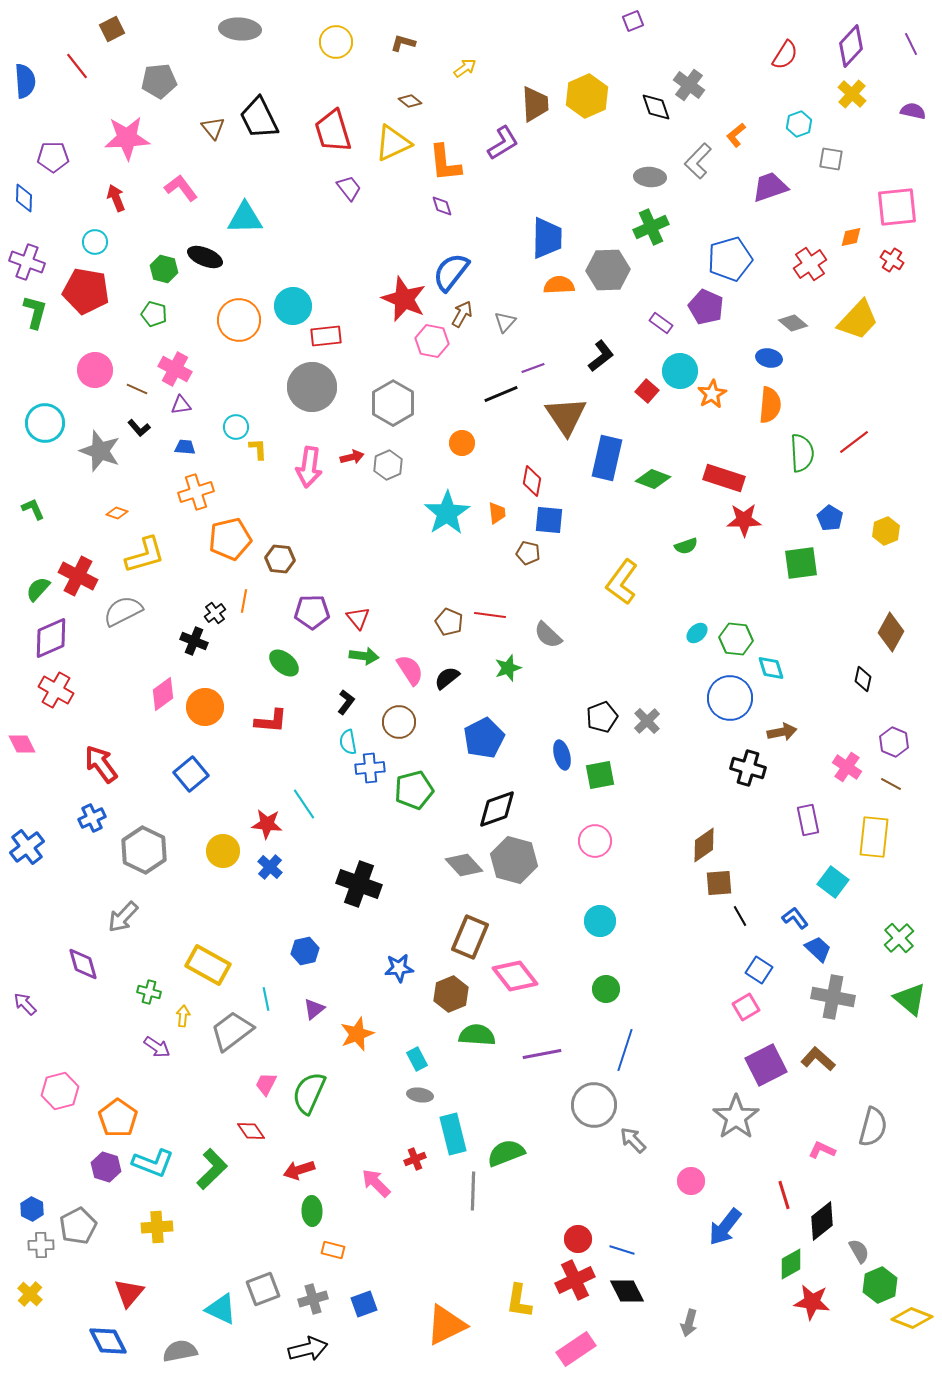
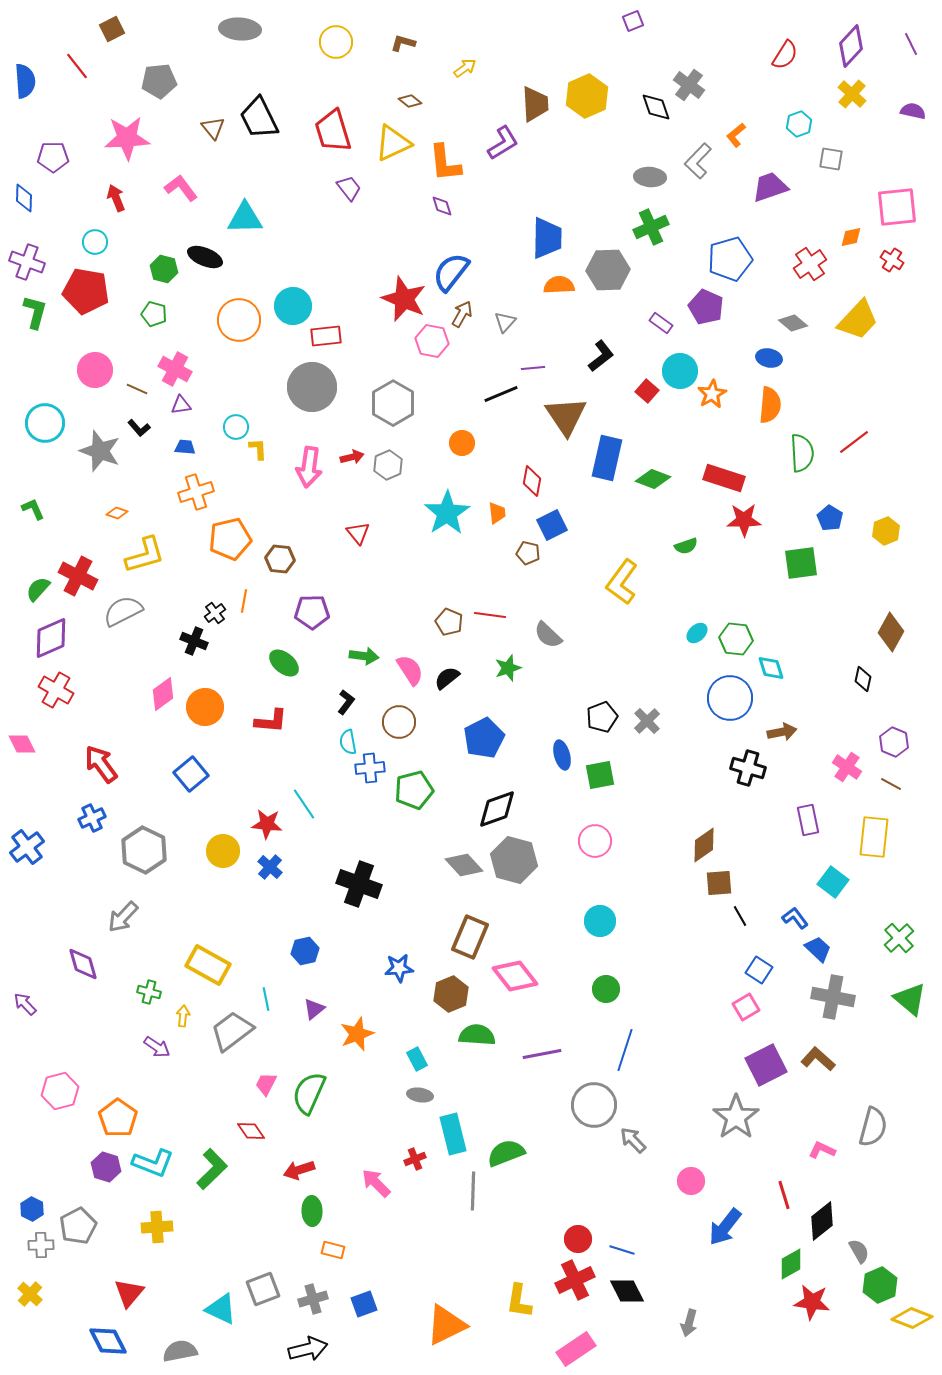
purple line at (533, 368): rotated 15 degrees clockwise
blue square at (549, 520): moved 3 px right, 5 px down; rotated 32 degrees counterclockwise
red triangle at (358, 618): moved 85 px up
